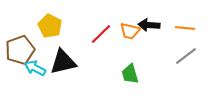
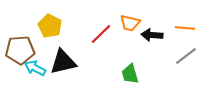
black arrow: moved 3 px right, 10 px down
orange trapezoid: moved 8 px up
brown pentagon: rotated 16 degrees clockwise
